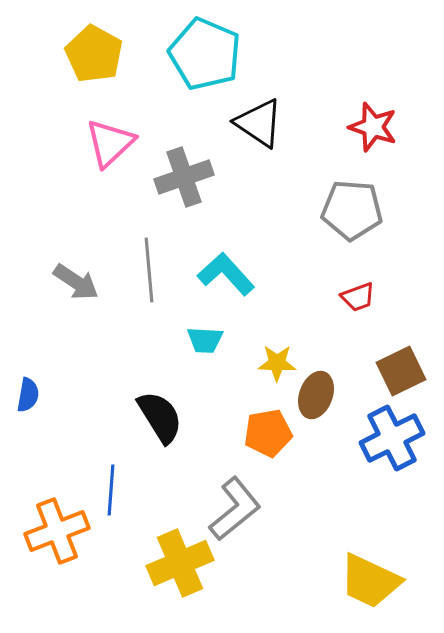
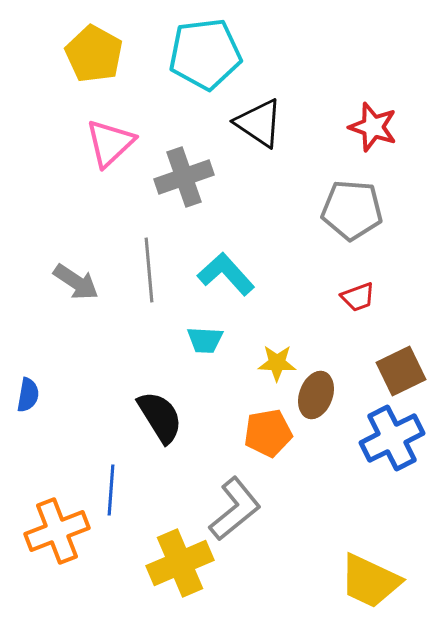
cyan pentagon: rotated 30 degrees counterclockwise
